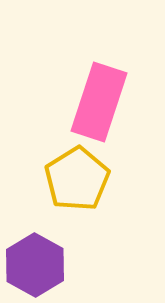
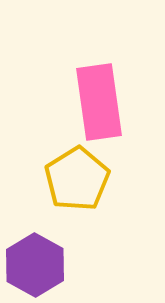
pink rectangle: rotated 26 degrees counterclockwise
